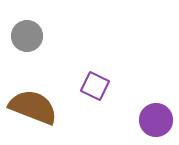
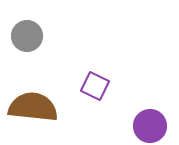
brown semicircle: rotated 15 degrees counterclockwise
purple circle: moved 6 px left, 6 px down
